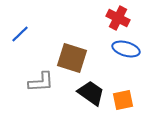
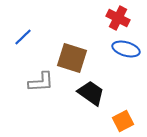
blue line: moved 3 px right, 3 px down
orange square: moved 21 px down; rotated 15 degrees counterclockwise
